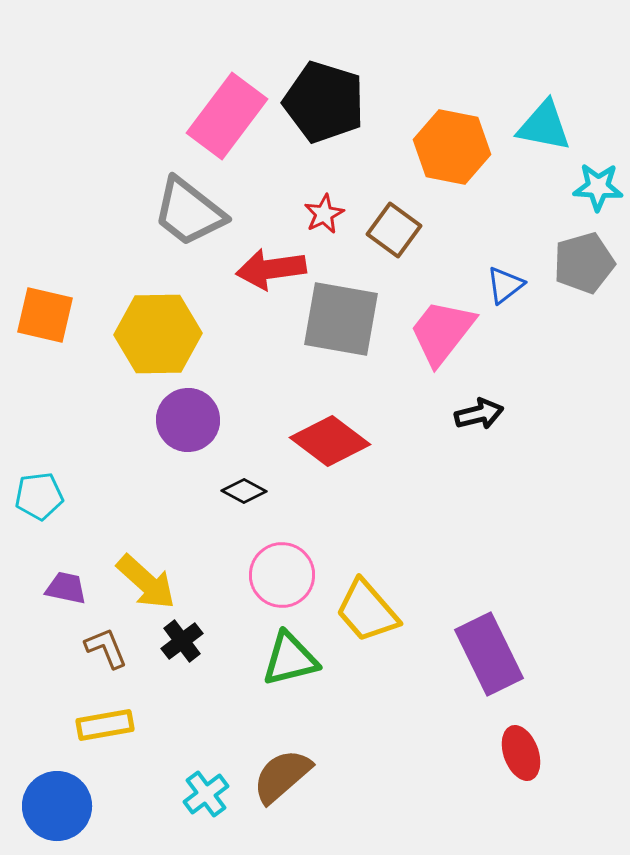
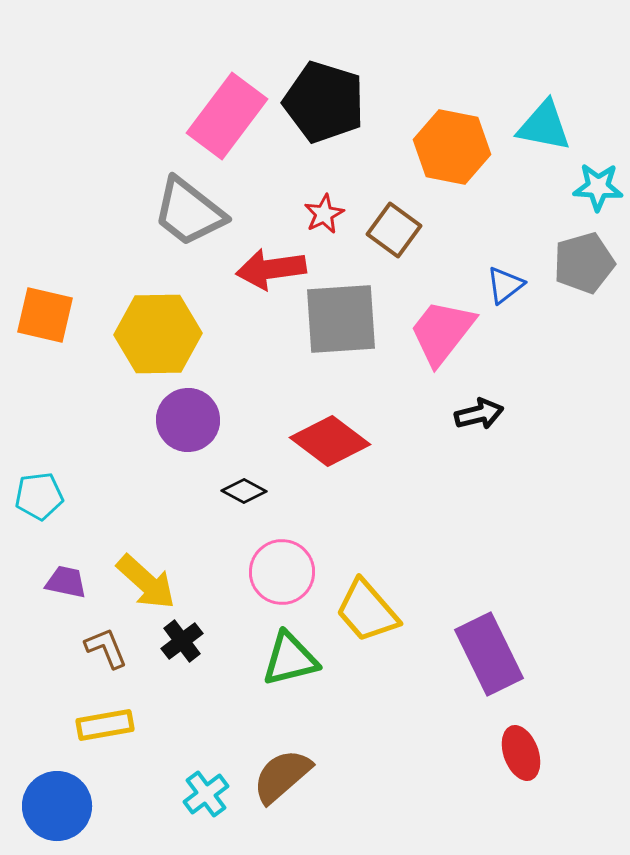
gray square: rotated 14 degrees counterclockwise
pink circle: moved 3 px up
purple trapezoid: moved 6 px up
